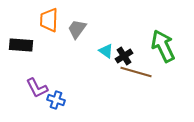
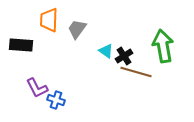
green arrow: rotated 16 degrees clockwise
